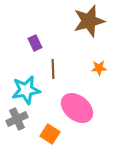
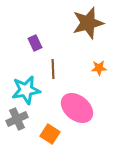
brown star: moved 1 px left, 2 px down
